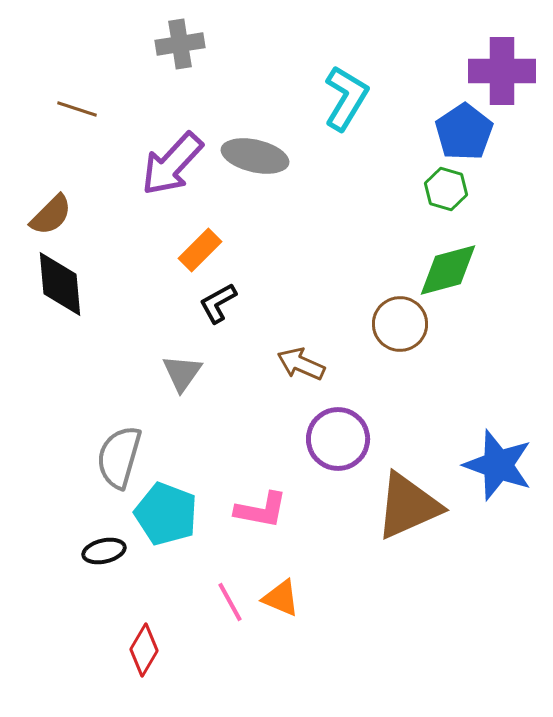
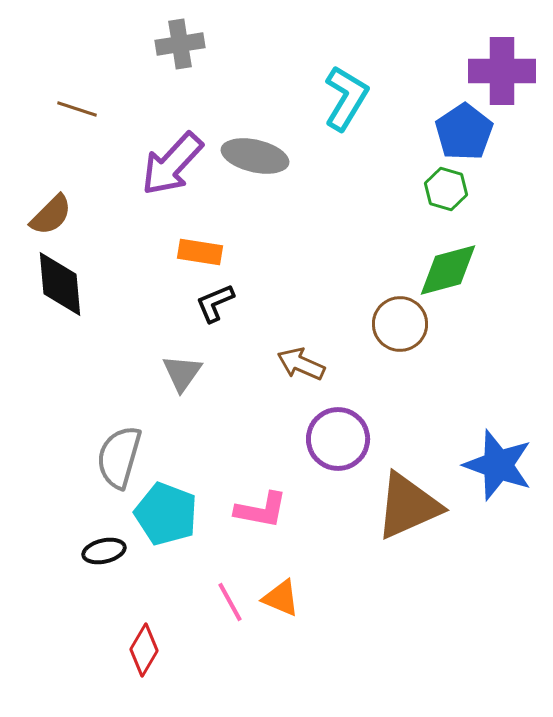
orange rectangle: moved 2 px down; rotated 54 degrees clockwise
black L-shape: moved 3 px left; rotated 6 degrees clockwise
